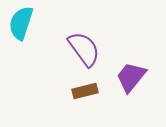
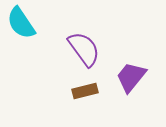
cyan semicircle: rotated 52 degrees counterclockwise
